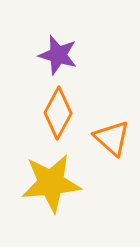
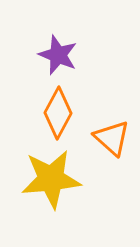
purple star: rotated 6 degrees clockwise
yellow star: moved 4 px up
